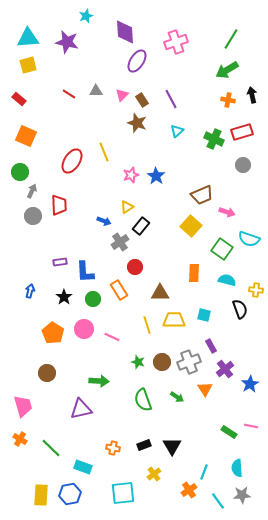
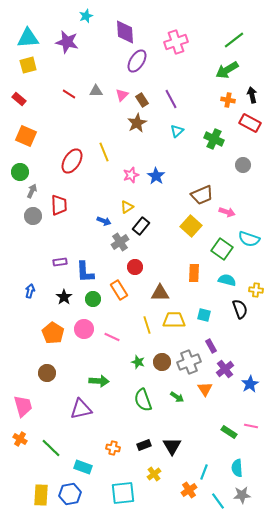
green line at (231, 39): moved 3 px right, 1 px down; rotated 20 degrees clockwise
brown star at (137, 123): rotated 24 degrees clockwise
red rectangle at (242, 132): moved 8 px right, 9 px up; rotated 45 degrees clockwise
